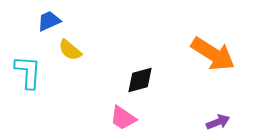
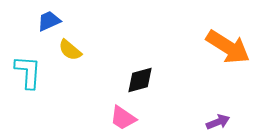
orange arrow: moved 15 px right, 7 px up
